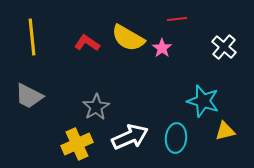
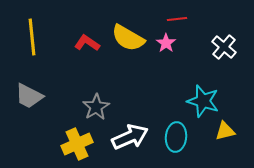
pink star: moved 4 px right, 5 px up
cyan ellipse: moved 1 px up
